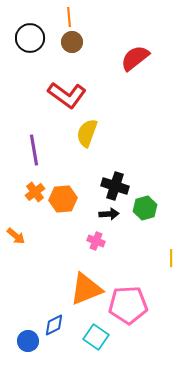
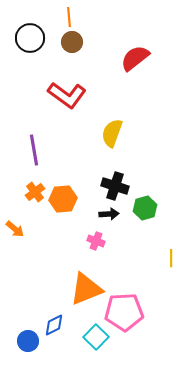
yellow semicircle: moved 25 px right
orange arrow: moved 1 px left, 7 px up
pink pentagon: moved 4 px left, 7 px down
cyan square: rotated 10 degrees clockwise
